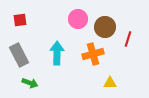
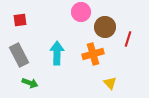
pink circle: moved 3 px right, 7 px up
yellow triangle: rotated 48 degrees clockwise
